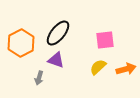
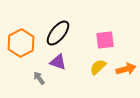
purple triangle: moved 2 px right, 2 px down
gray arrow: rotated 128 degrees clockwise
